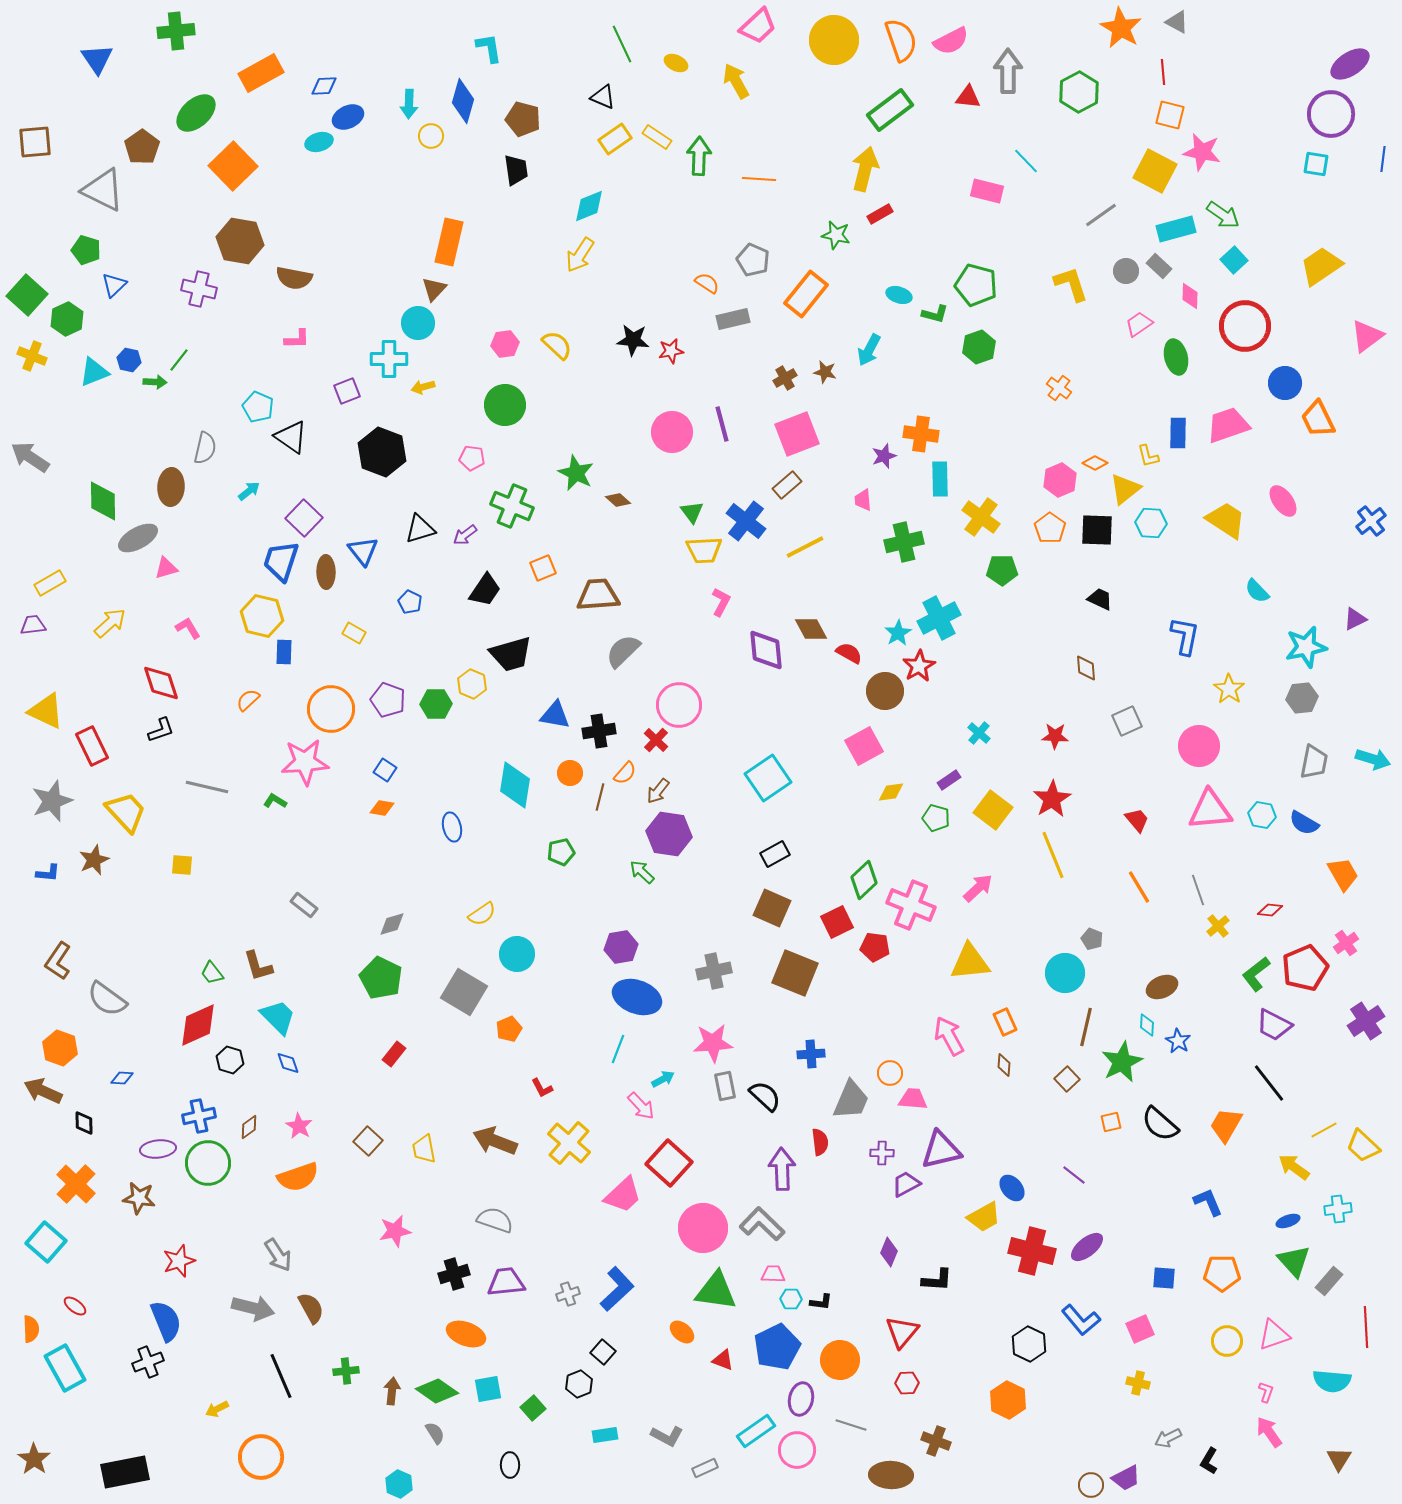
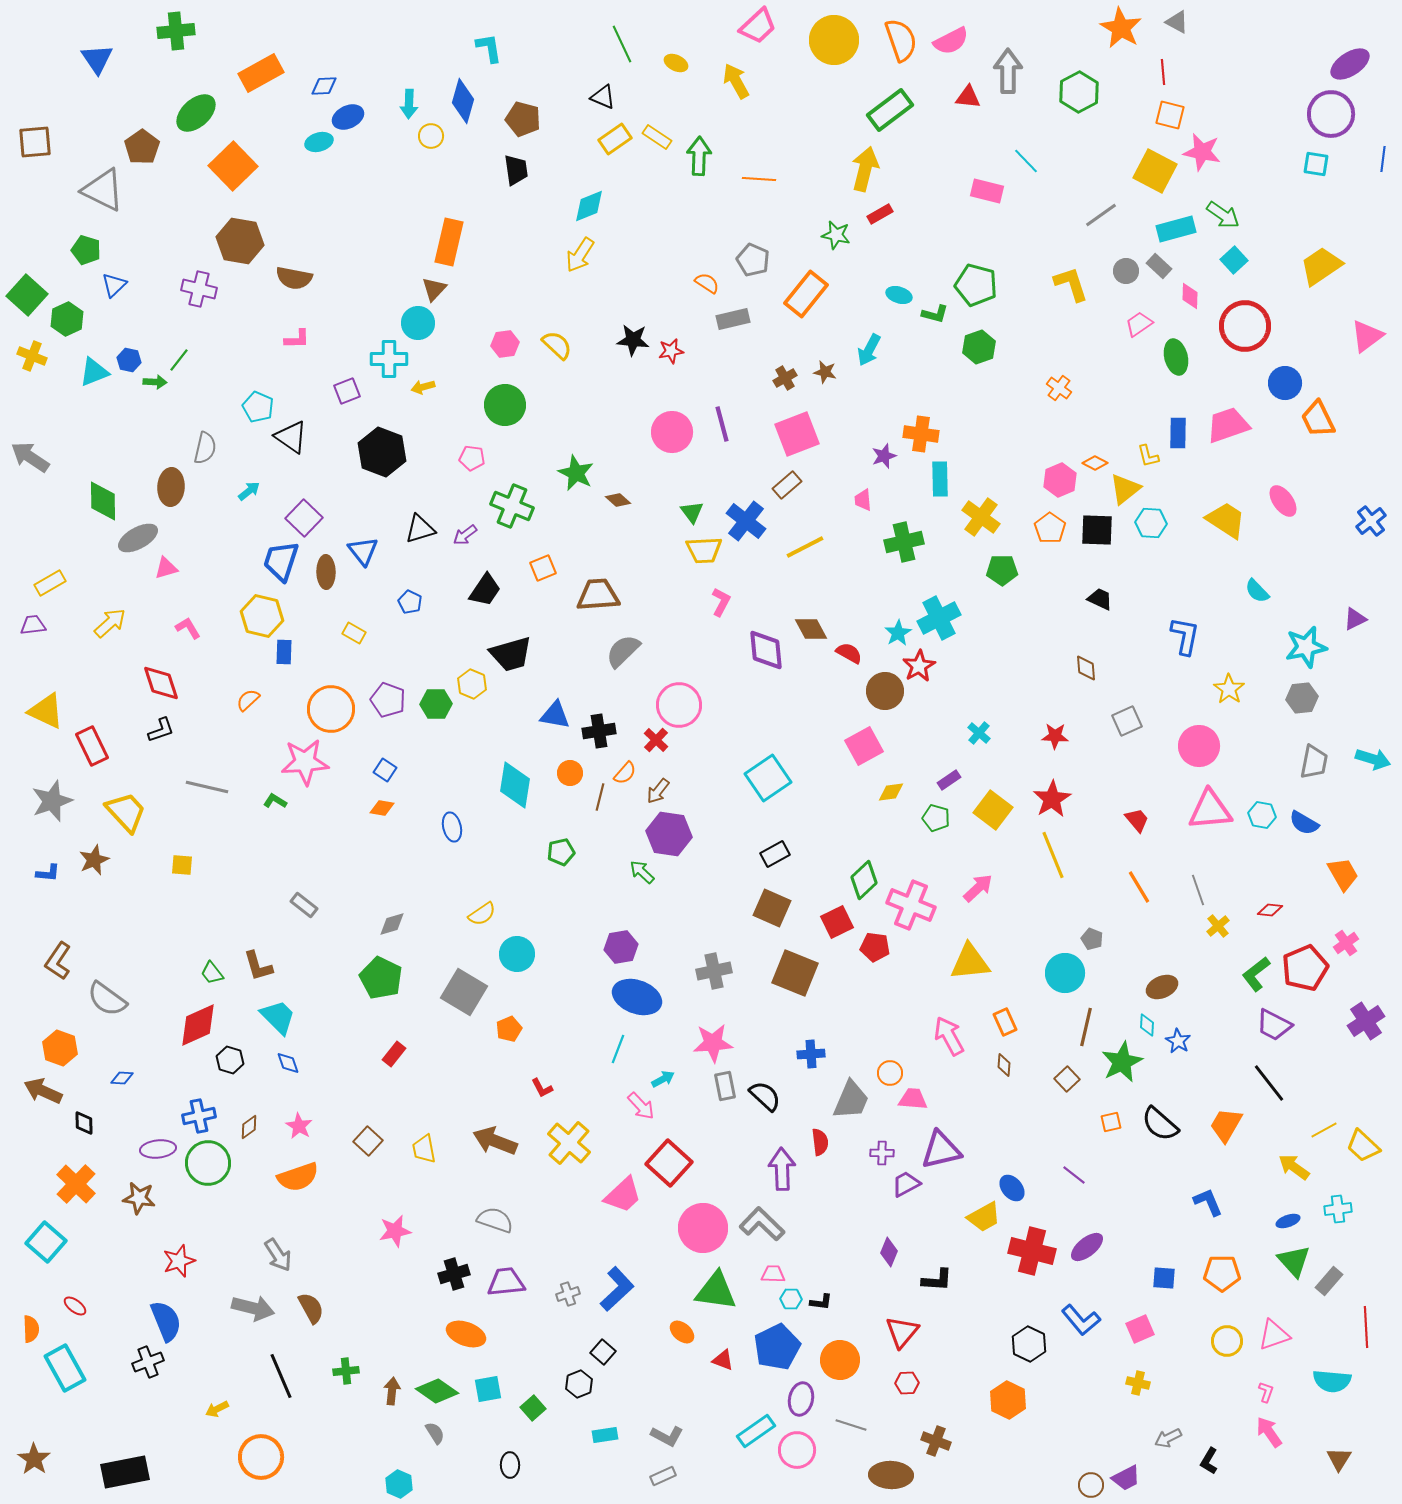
gray rectangle at (705, 1468): moved 42 px left, 8 px down
